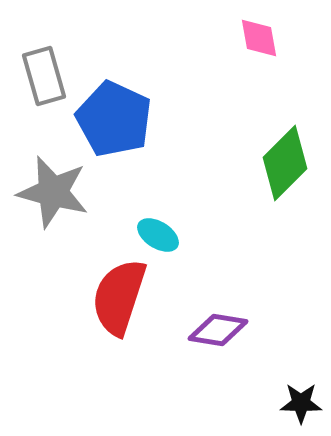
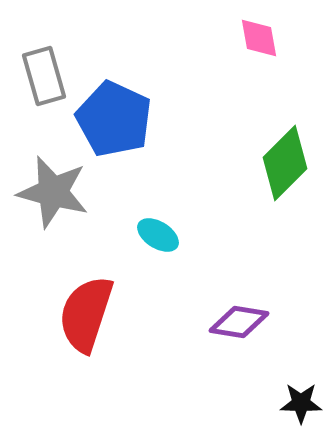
red semicircle: moved 33 px left, 17 px down
purple diamond: moved 21 px right, 8 px up
